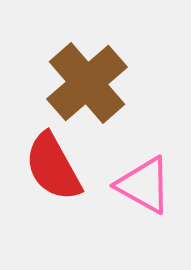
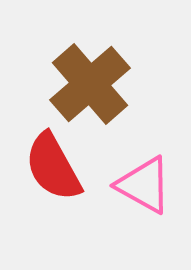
brown cross: moved 3 px right, 1 px down
